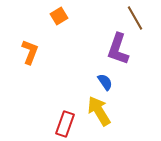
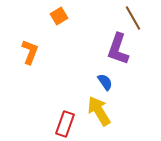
brown line: moved 2 px left
